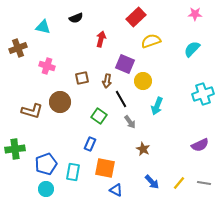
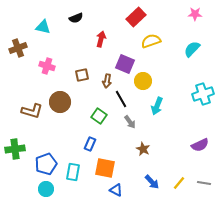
brown square: moved 3 px up
